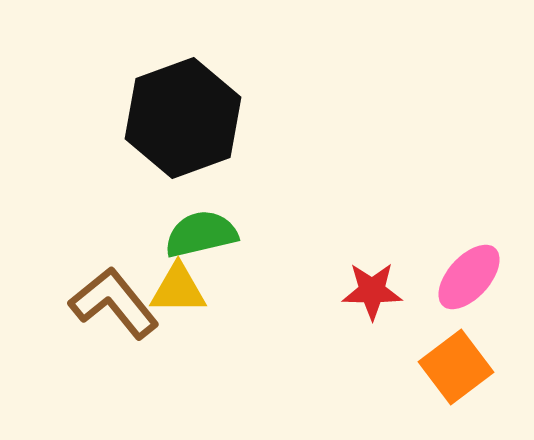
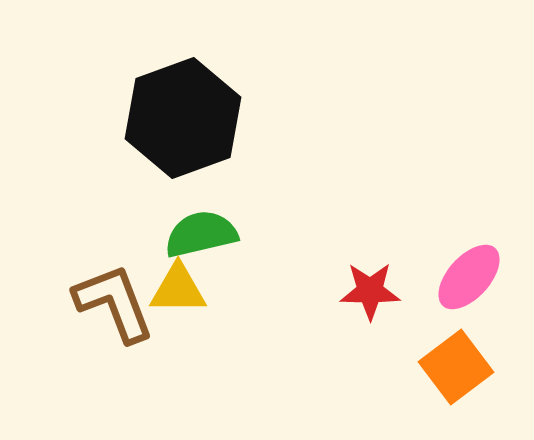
red star: moved 2 px left
brown L-shape: rotated 18 degrees clockwise
